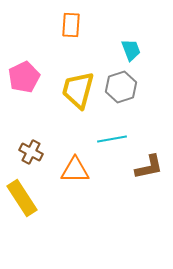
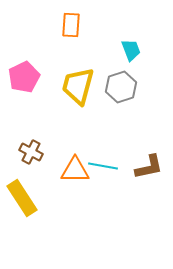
yellow trapezoid: moved 4 px up
cyan line: moved 9 px left, 27 px down; rotated 20 degrees clockwise
